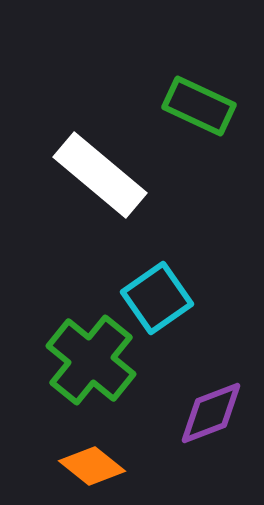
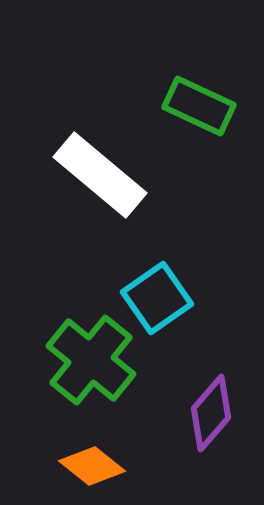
purple diamond: rotated 28 degrees counterclockwise
